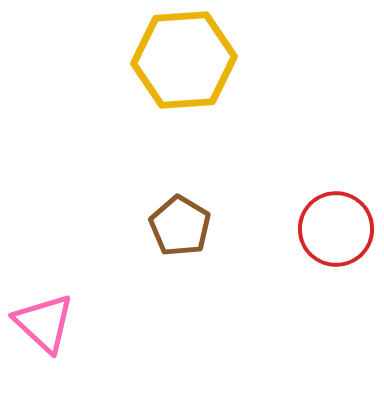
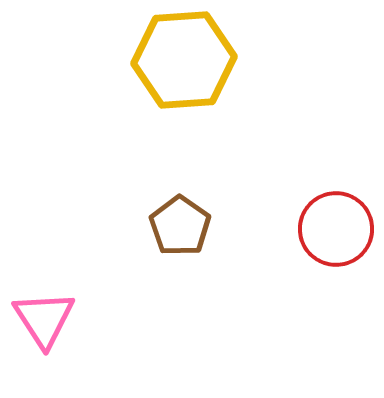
brown pentagon: rotated 4 degrees clockwise
pink triangle: moved 4 px up; rotated 14 degrees clockwise
